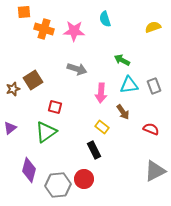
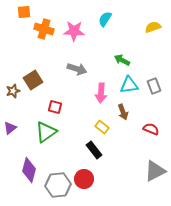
cyan semicircle: rotated 49 degrees clockwise
brown star: moved 2 px down
brown arrow: rotated 14 degrees clockwise
black rectangle: rotated 12 degrees counterclockwise
